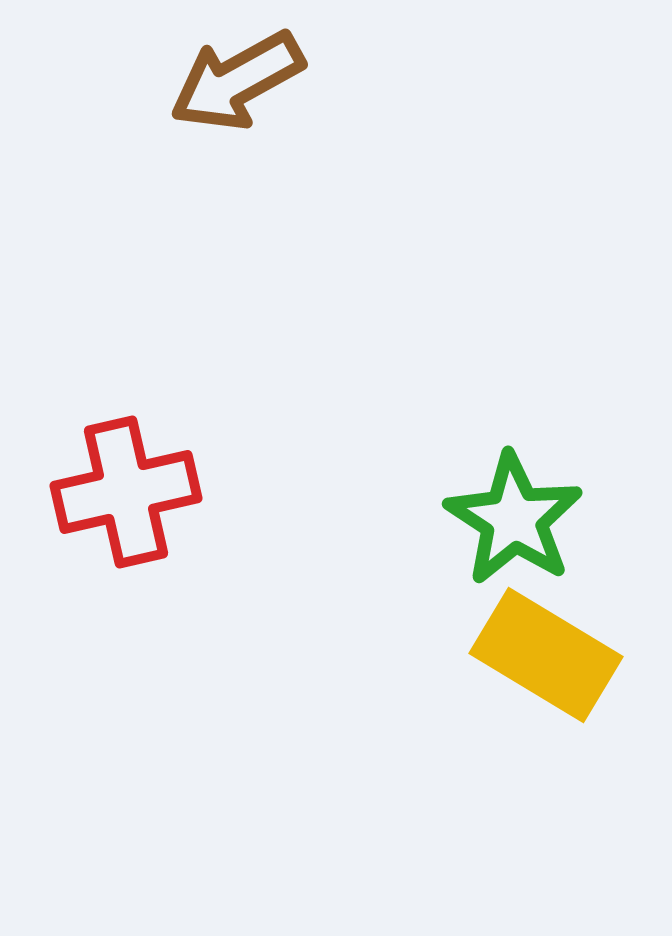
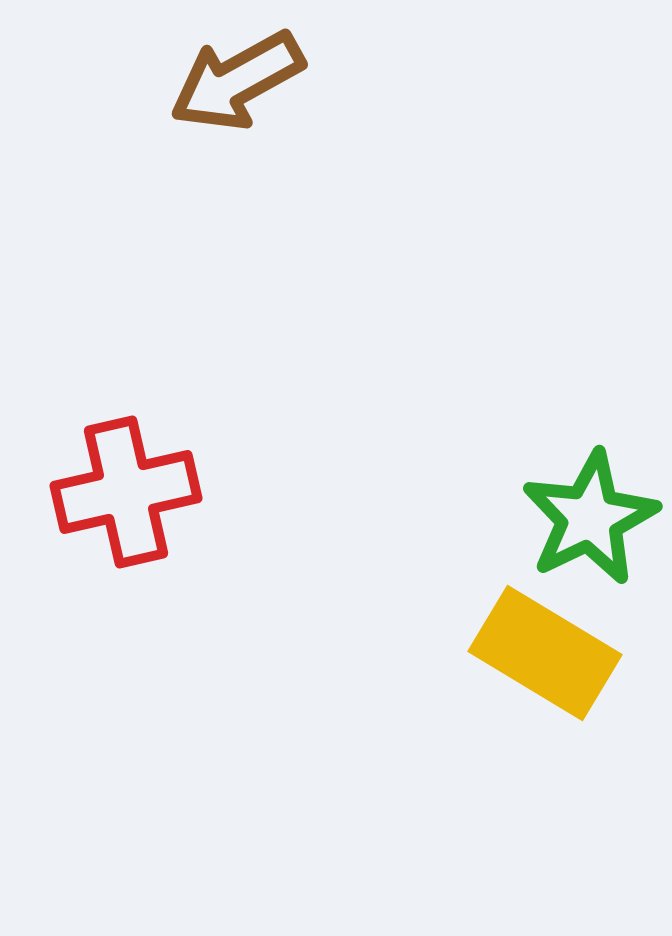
green star: moved 76 px right, 1 px up; rotated 13 degrees clockwise
yellow rectangle: moved 1 px left, 2 px up
